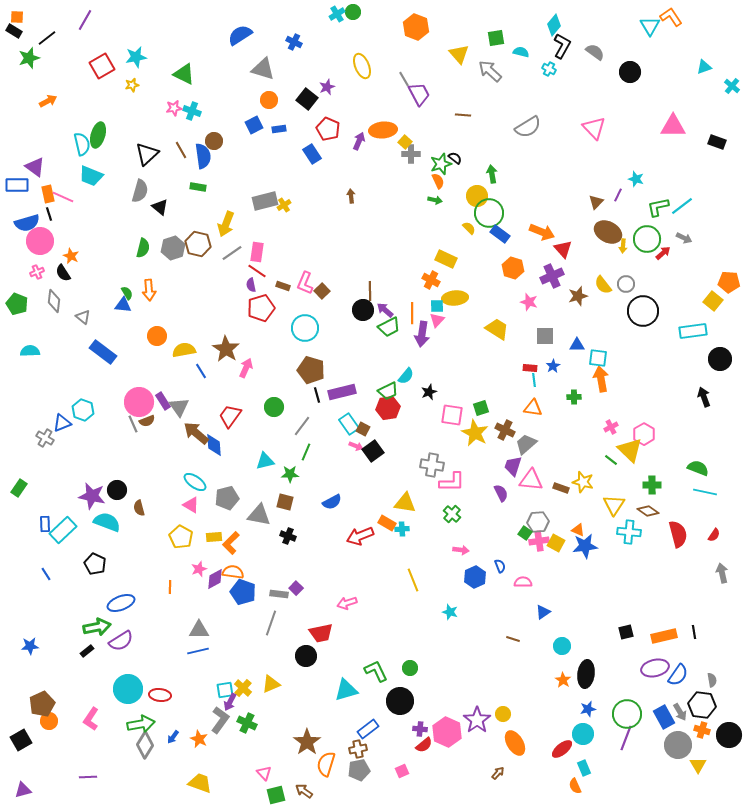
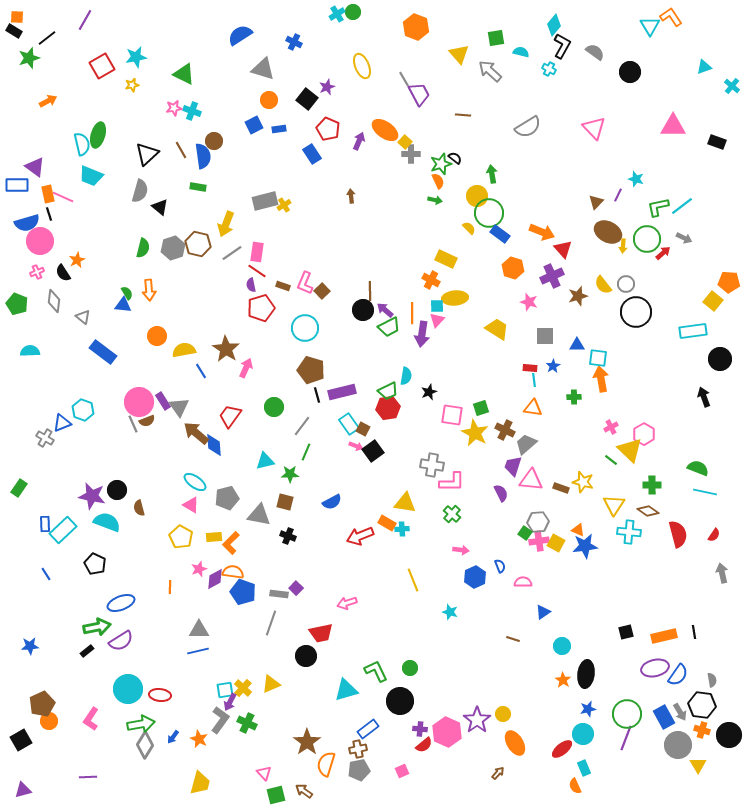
orange ellipse at (383, 130): moved 2 px right; rotated 40 degrees clockwise
orange star at (71, 256): moved 6 px right, 4 px down; rotated 21 degrees clockwise
black circle at (643, 311): moved 7 px left, 1 px down
cyan semicircle at (406, 376): rotated 30 degrees counterclockwise
yellow trapezoid at (200, 783): rotated 85 degrees clockwise
